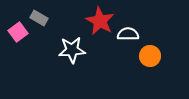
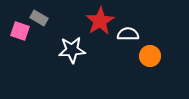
red star: rotated 12 degrees clockwise
pink square: moved 2 px right, 1 px up; rotated 36 degrees counterclockwise
